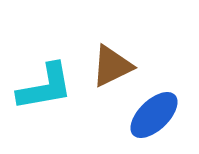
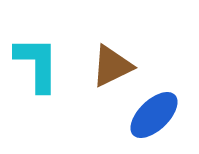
cyan L-shape: moved 8 px left, 23 px up; rotated 80 degrees counterclockwise
